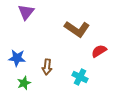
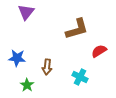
brown L-shape: rotated 50 degrees counterclockwise
green star: moved 3 px right, 2 px down; rotated 16 degrees counterclockwise
